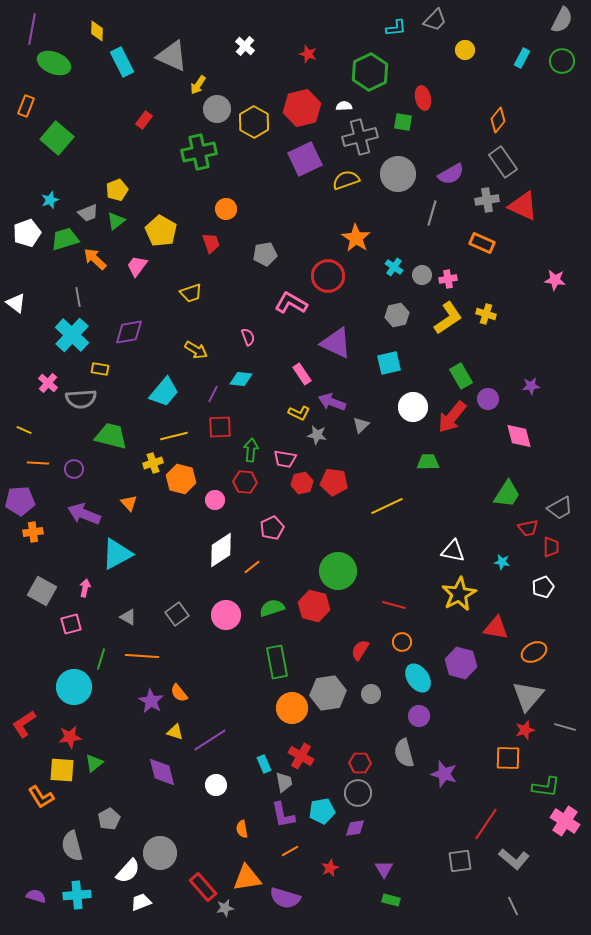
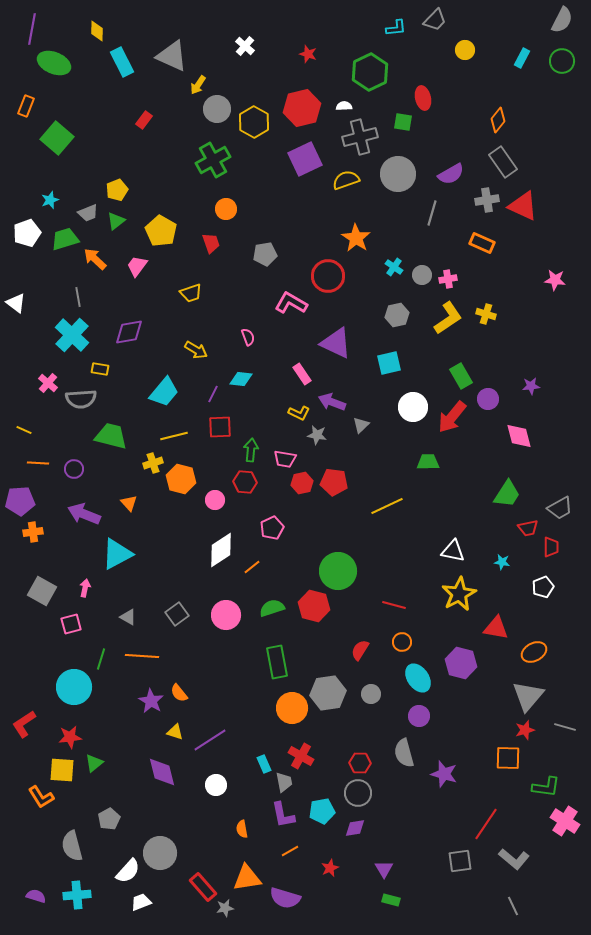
green cross at (199, 152): moved 14 px right, 8 px down; rotated 16 degrees counterclockwise
